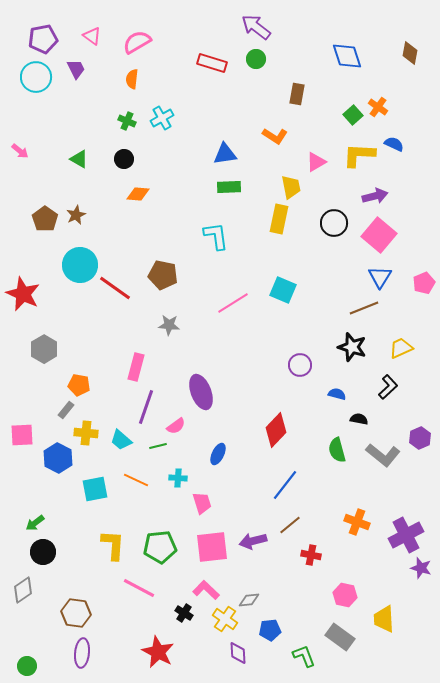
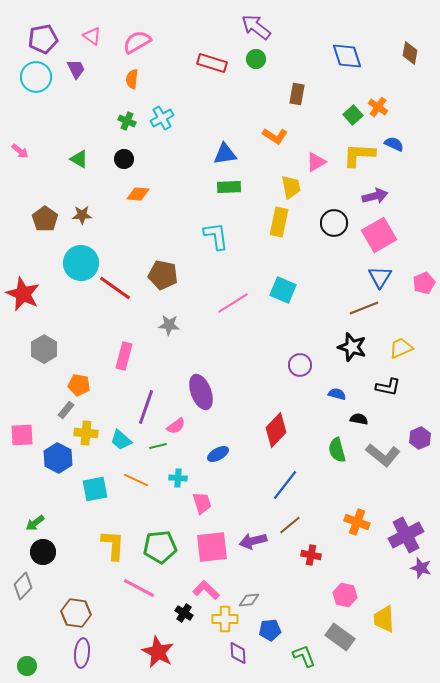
brown star at (76, 215): moved 6 px right; rotated 24 degrees clockwise
yellow rectangle at (279, 219): moved 3 px down
pink square at (379, 235): rotated 20 degrees clockwise
cyan circle at (80, 265): moved 1 px right, 2 px up
pink rectangle at (136, 367): moved 12 px left, 11 px up
black L-shape at (388, 387): rotated 55 degrees clockwise
blue ellipse at (218, 454): rotated 35 degrees clockwise
gray diamond at (23, 590): moved 4 px up; rotated 12 degrees counterclockwise
yellow cross at (225, 619): rotated 35 degrees counterclockwise
